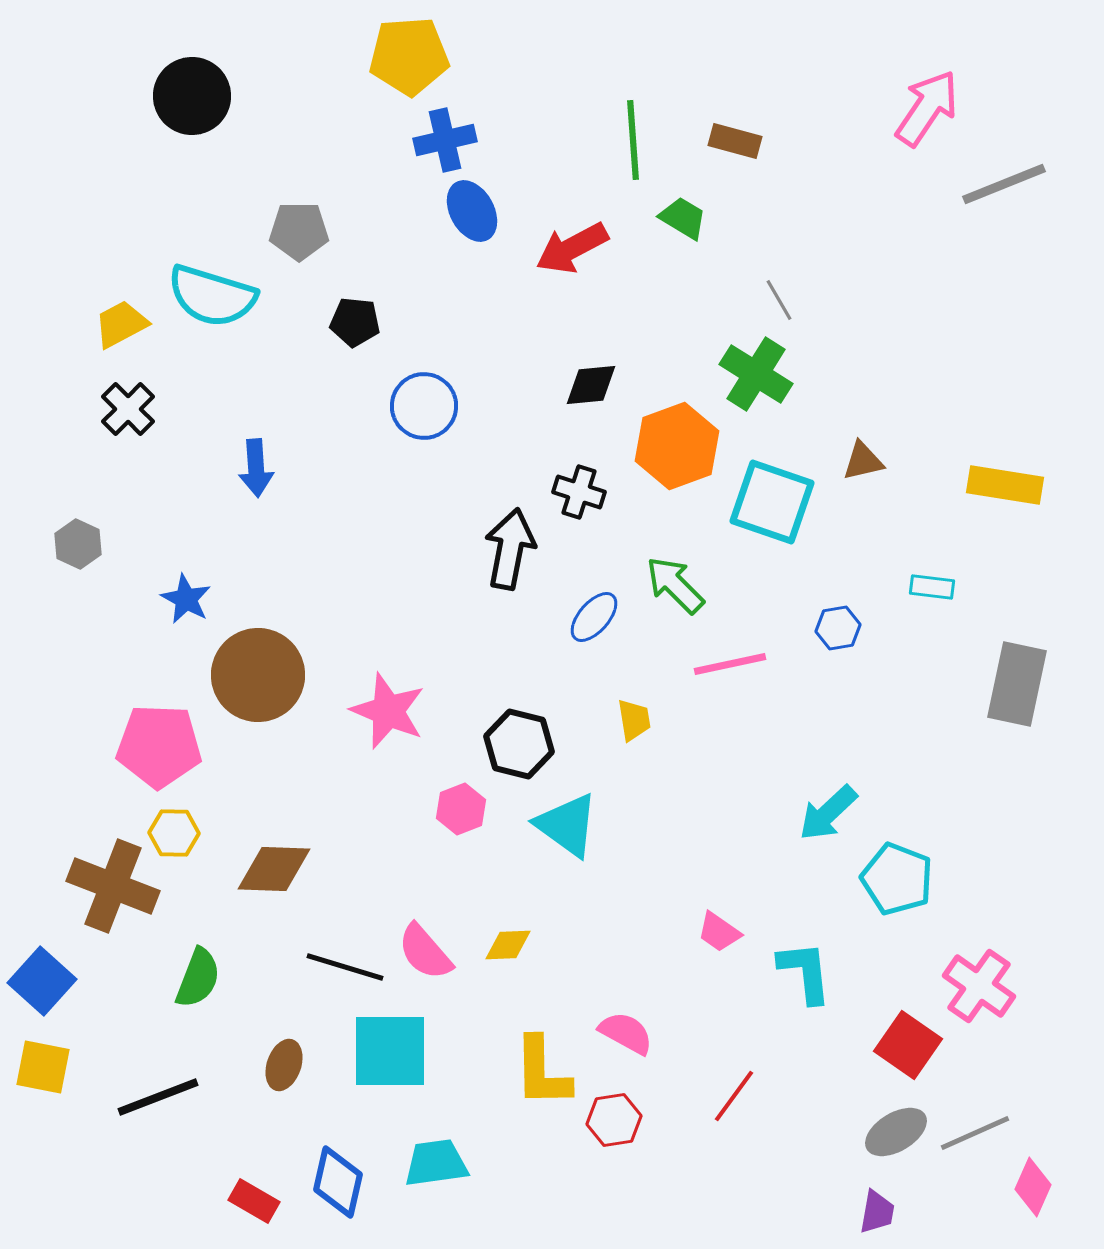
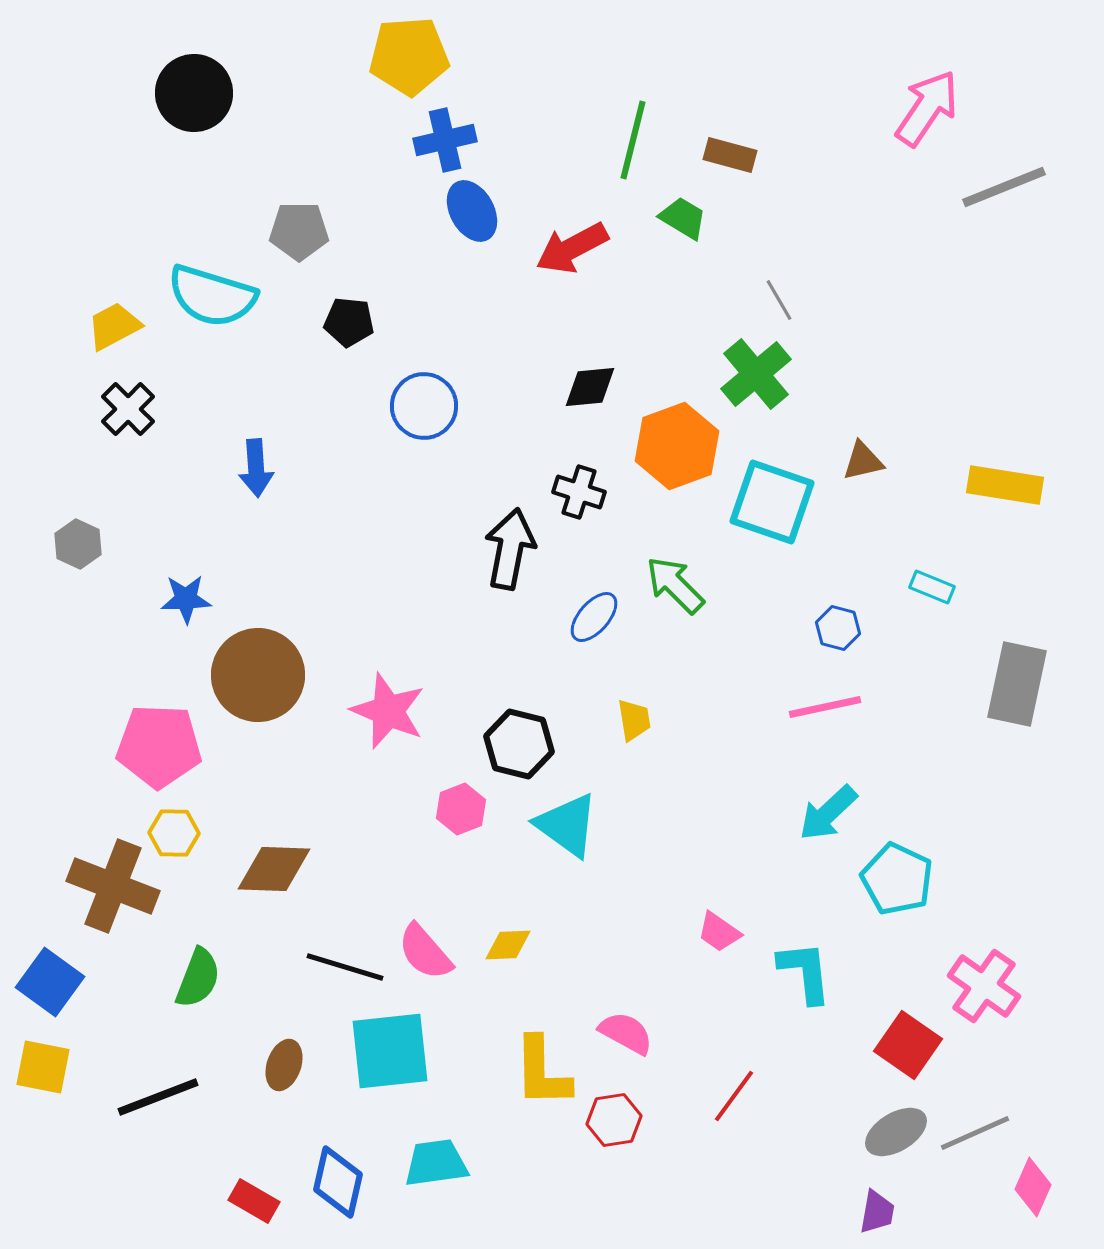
black circle at (192, 96): moved 2 px right, 3 px up
green line at (633, 140): rotated 18 degrees clockwise
brown rectangle at (735, 141): moved 5 px left, 14 px down
gray line at (1004, 184): moved 3 px down
black pentagon at (355, 322): moved 6 px left
yellow trapezoid at (121, 324): moved 7 px left, 2 px down
green cross at (756, 374): rotated 18 degrees clockwise
black diamond at (591, 385): moved 1 px left, 2 px down
cyan rectangle at (932, 587): rotated 15 degrees clockwise
blue star at (186, 599): rotated 30 degrees counterclockwise
blue hexagon at (838, 628): rotated 24 degrees clockwise
pink line at (730, 664): moved 95 px right, 43 px down
cyan pentagon at (897, 879): rotated 4 degrees clockwise
blue square at (42, 981): moved 8 px right, 1 px down; rotated 6 degrees counterclockwise
pink cross at (979, 986): moved 5 px right
cyan square at (390, 1051): rotated 6 degrees counterclockwise
